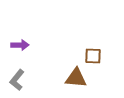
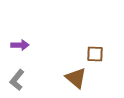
brown square: moved 2 px right, 2 px up
brown triangle: rotated 35 degrees clockwise
